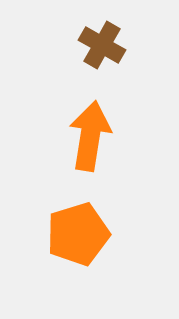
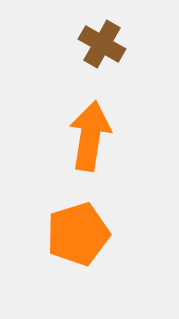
brown cross: moved 1 px up
